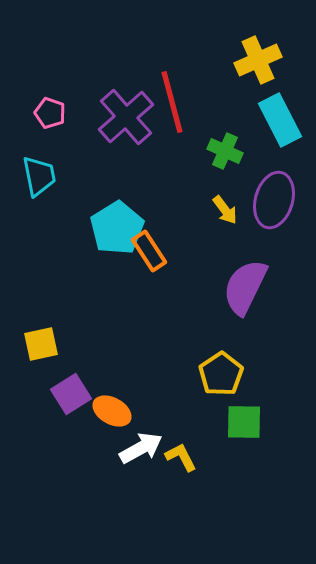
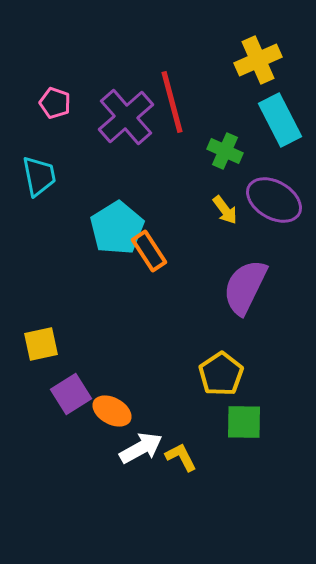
pink pentagon: moved 5 px right, 10 px up
purple ellipse: rotated 76 degrees counterclockwise
